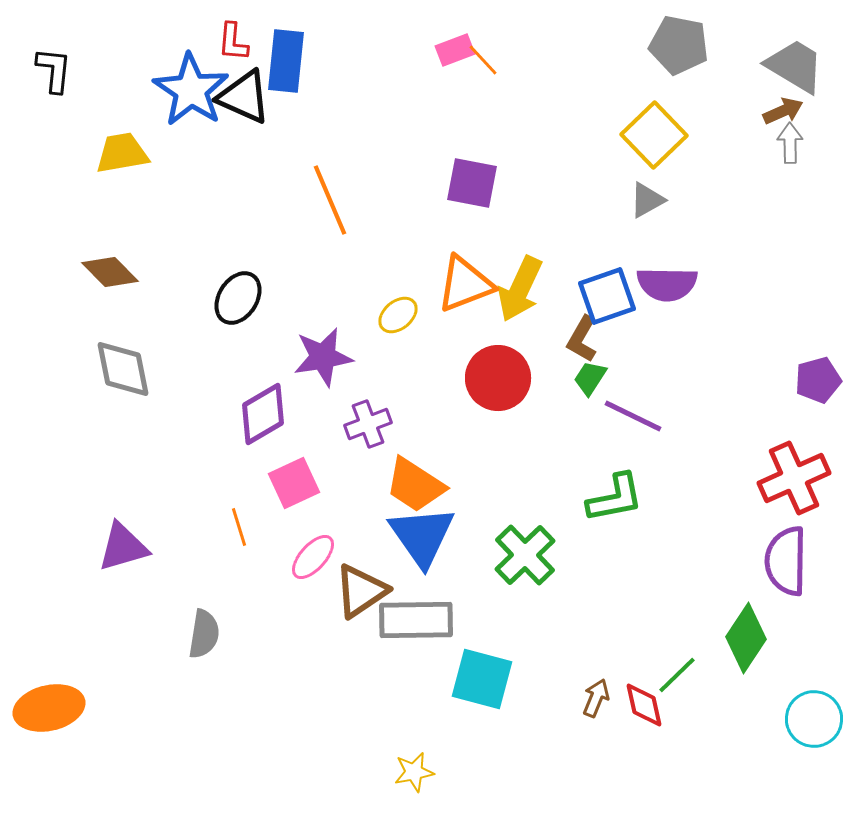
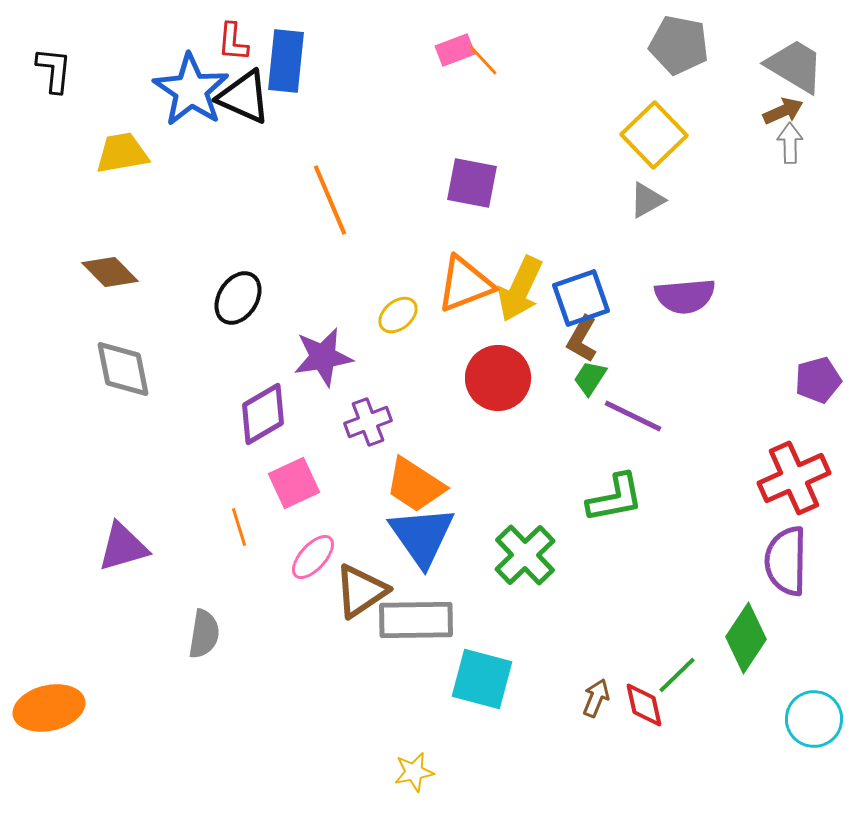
purple semicircle at (667, 284): moved 18 px right, 12 px down; rotated 6 degrees counterclockwise
blue square at (607, 296): moved 26 px left, 2 px down
purple cross at (368, 424): moved 2 px up
